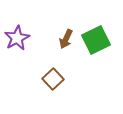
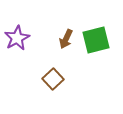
green square: rotated 12 degrees clockwise
